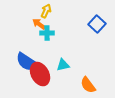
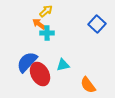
yellow arrow: rotated 24 degrees clockwise
blue semicircle: rotated 100 degrees clockwise
